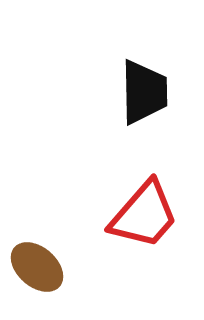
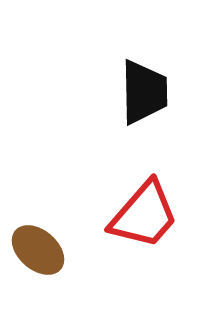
brown ellipse: moved 1 px right, 17 px up
